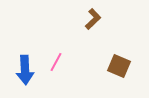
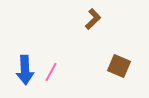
pink line: moved 5 px left, 10 px down
